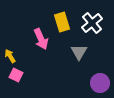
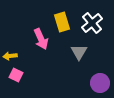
yellow arrow: rotated 64 degrees counterclockwise
